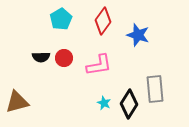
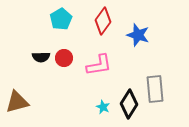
cyan star: moved 1 px left, 4 px down
